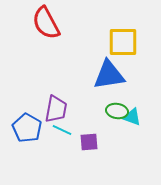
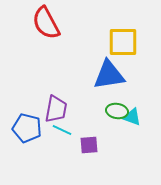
blue pentagon: rotated 16 degrees counterclockwise
purple square: moved 3 px down
